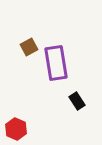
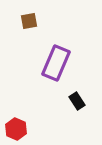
brown square: moved 26 px up; rotated 18 degrees clockwise
purple rectangle: rotated 32 degrees clockwise
